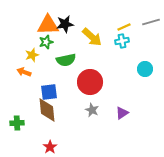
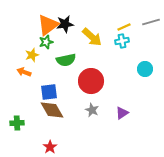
orange triangle: rotated 35 degrees counterclockwise
red circle: moved 1 px right, 1 px up
brown diamond: moved 5 px right; rotated 25 degrees counterclockwise
